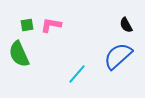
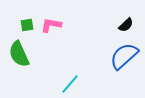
black semicircle: rotated 105 degrees counterclockwise
blue semicircle: moved 6 px right
cyan line: moved 7 px left, 10 px down
